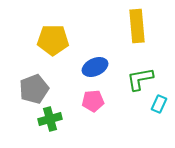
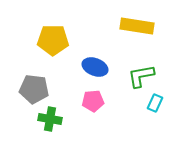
yellow rectangle: rotated 76 degrees counterclockwise
blue ellipse: rotated 45 degrees clockwise
green L-shape: moved 1 px right, 3 px up
gray pentagon: rotated 28 degrees clockwise
cyan rectangle: moved 4 px left, 1 px up
green cross: rotated 25 degrees clockwise
